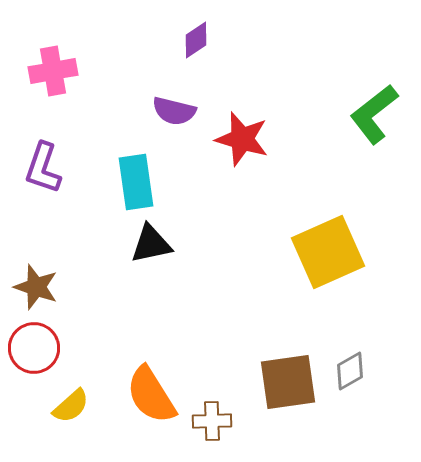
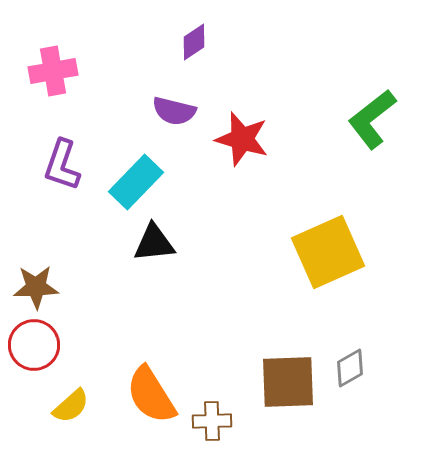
purple diamond: moved 2 px left, 2 px down
green L-shape: moved 2 px left, 5 px down
purple L-shape: moved 19 px right, 3 px up
cyan rectangle: rotated 52 degrees clockwise
black triangle: moved 3 px right, 1 px up; rotated 6 degrees clockwise
brown star: rotated 21 degrees counterclockwise
red circle: moved 3 px up
gray diamond: moved 3 px up
brown square: rotated 6 degrees clockwise
